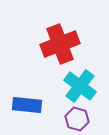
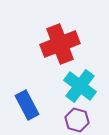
blue rectangle: rotated 56 degrees clockwise
purple hexagon: moved 1 px down
